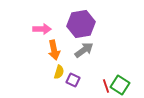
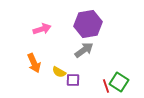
purple hexagon: moved 7 px right
pink arrow: rotated 18 degrees counterclockwise
orange arrow: moved 20 px left, 13 px down; rotated 12 degrees counterclockwise
yellow semicircle: rotated 104 degrees clockwise
purple square: rotated 24 degrees counterclockwise
green square: moved 1 px left, 3 px up
